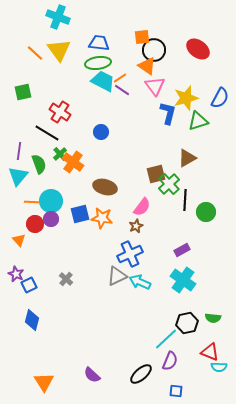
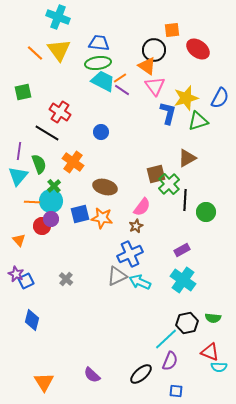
orange square at (142, 37): moved 30 px right, 7 px up
green cross at (60, 154): moved 6 px left, 32 px down
red circle at (35, 224): moved 7 px right, 2 px down
blue square at (29, 285): moved 3 px left, 4 px up
